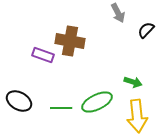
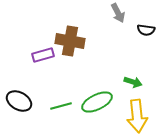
black semicircle: rotated 126 degrees counterclockwise
purple rectangle: rotated 35 degrees counterclockwise
green line: moved 2 px up; rotated 15 degrees counterclockwise
